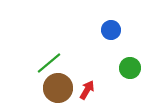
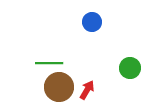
blue circle: moved 19 px left, 8 px up
green line: rotated 40 degrees clockwise
brown circle: moved 1 px right, 1 px up
